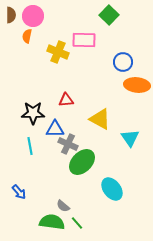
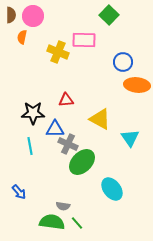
orange semicircle: moved 5 px left, 1 px down
gray semicircle: rotated 32 degrees counterclockwise
